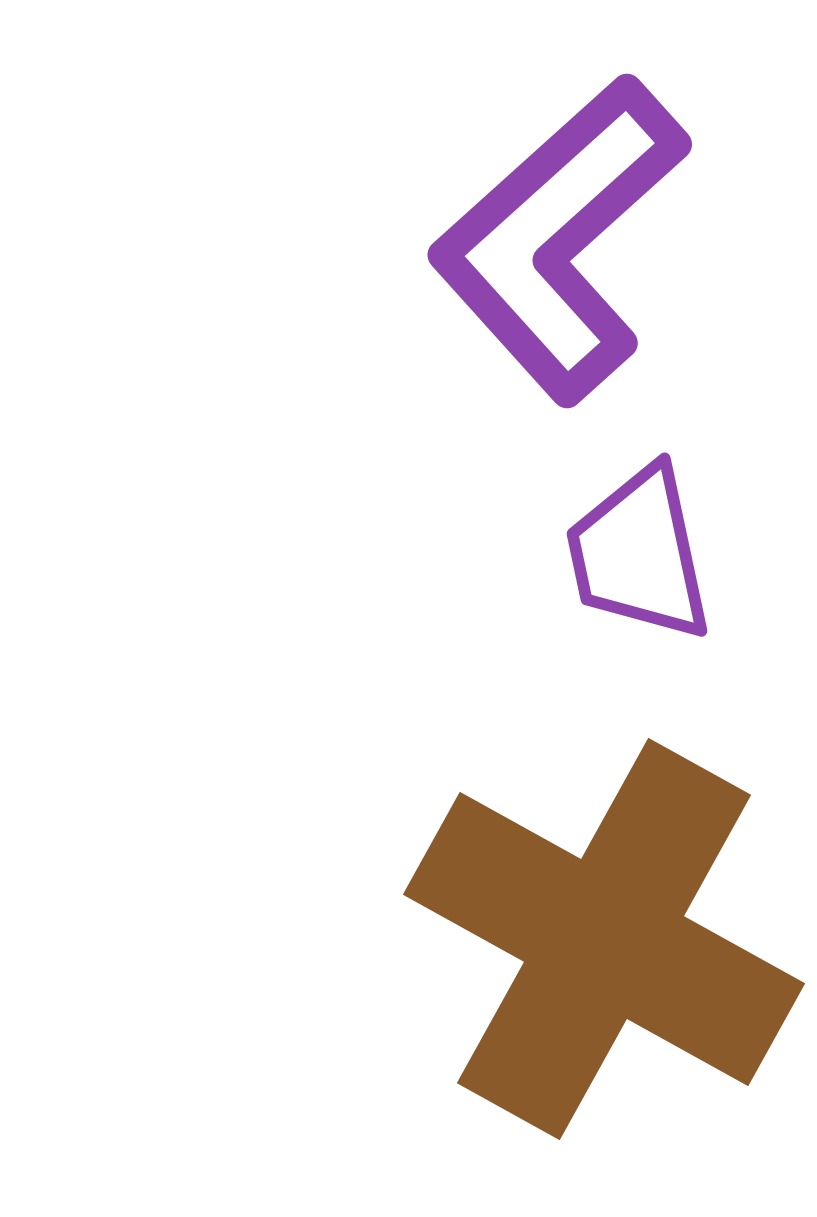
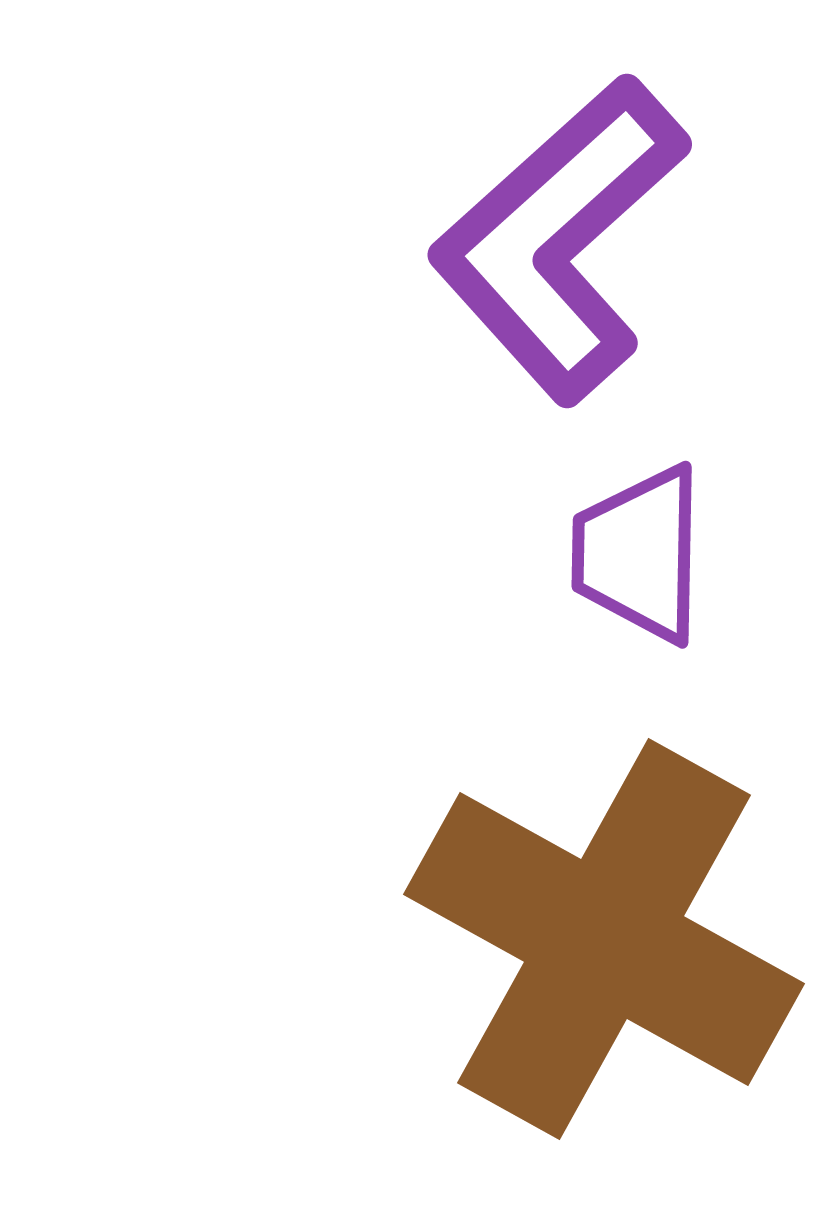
purple trapezoid: rotated 13 degrees clockwise
